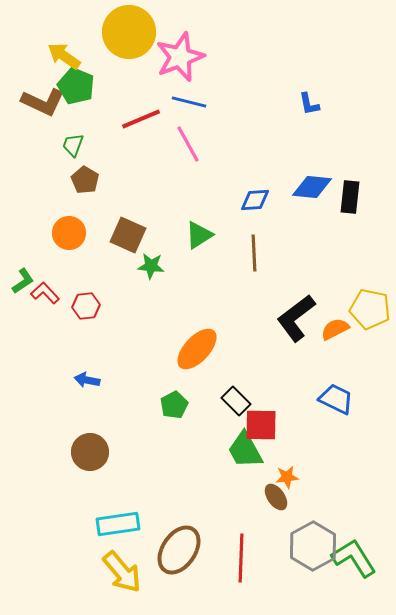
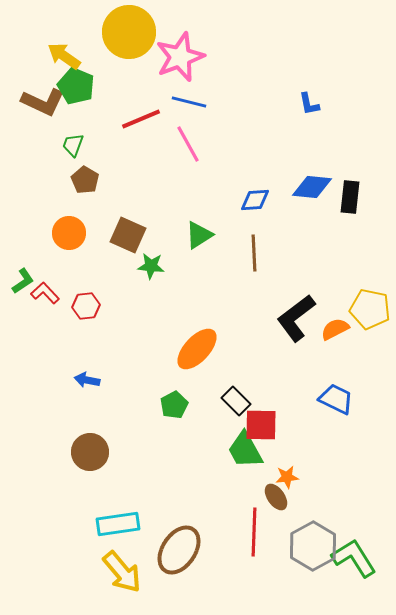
red line at (241, 558): moved 13 px right, 26 px up
